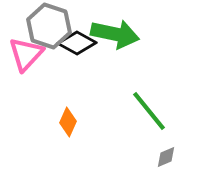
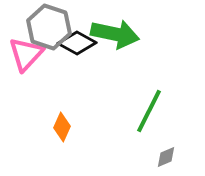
gray hexagon: moved 1 px down
green line: rotated 66 degrees clockwise
orange diamond: moved 6 px left, 5 px down
